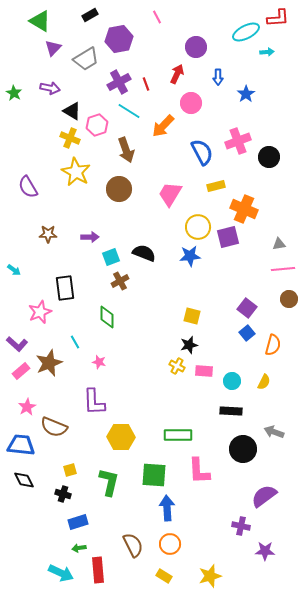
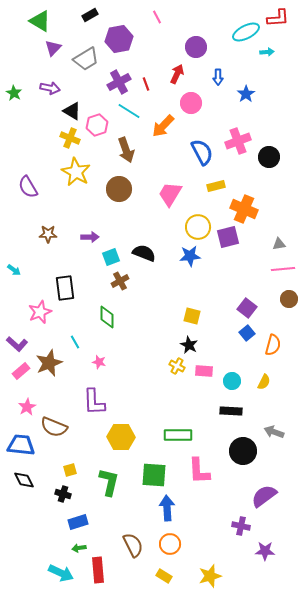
black star at (189, 345): rotated 30 degrees counterclockwise
black circle at (243, 449): moved 2 px down
